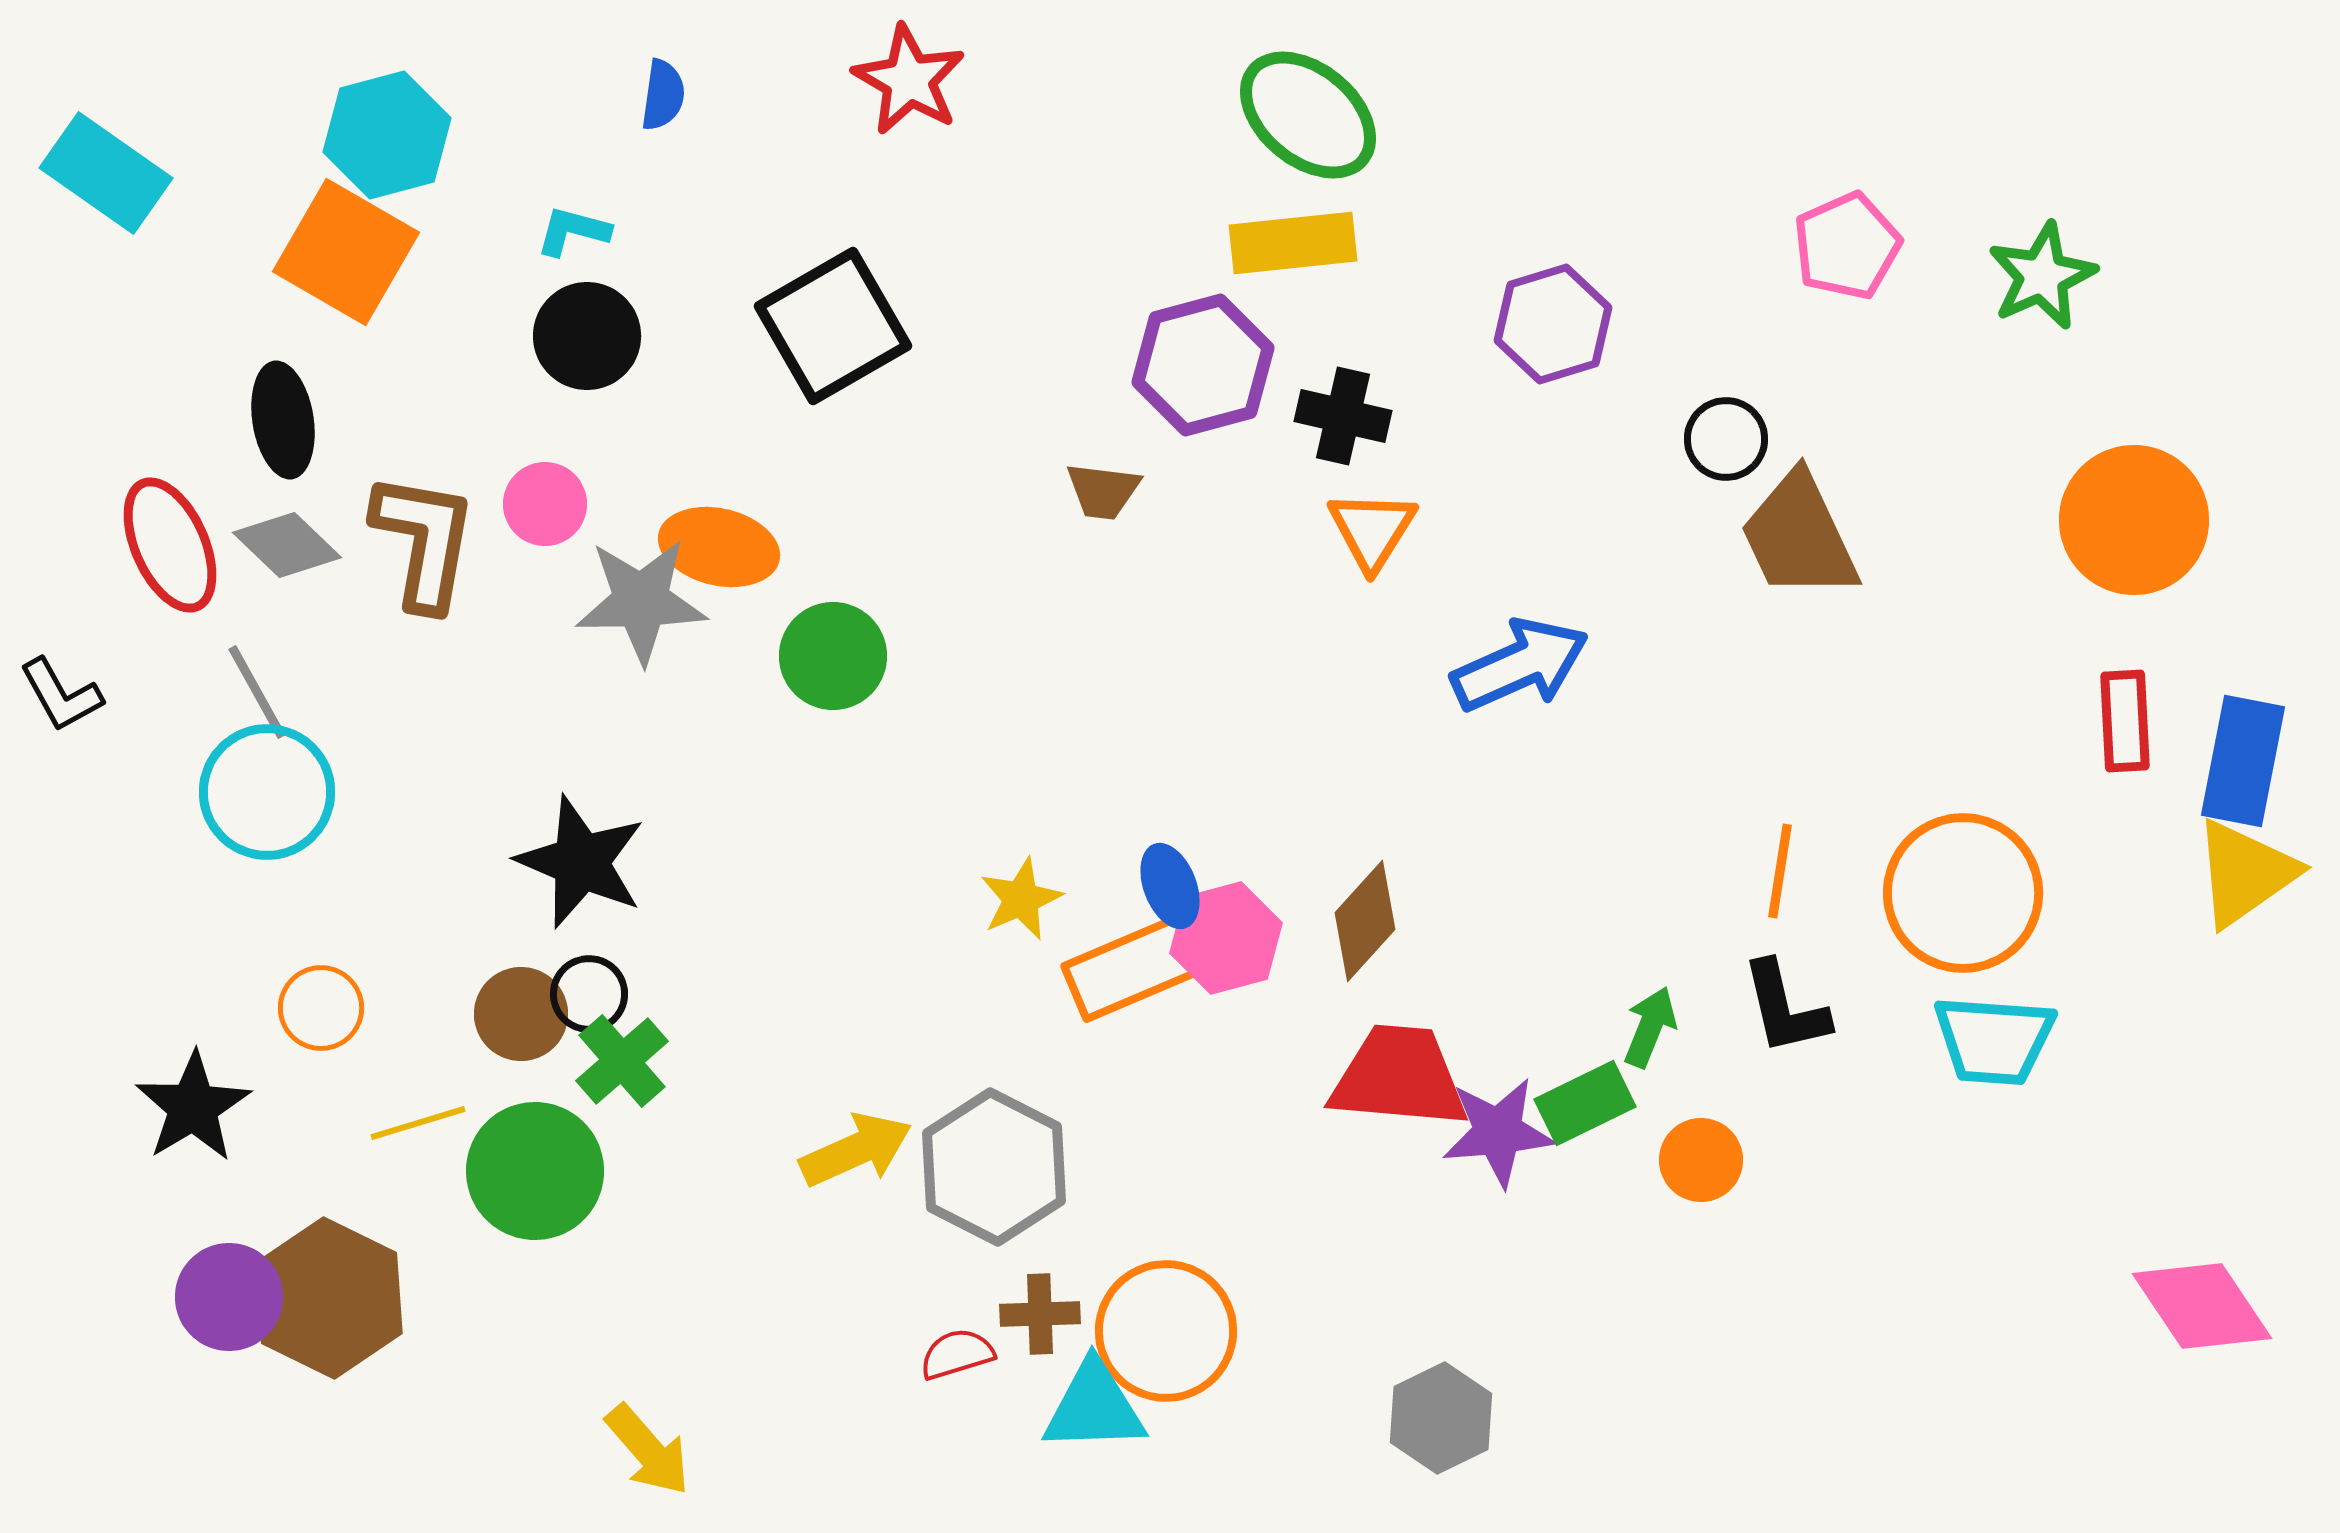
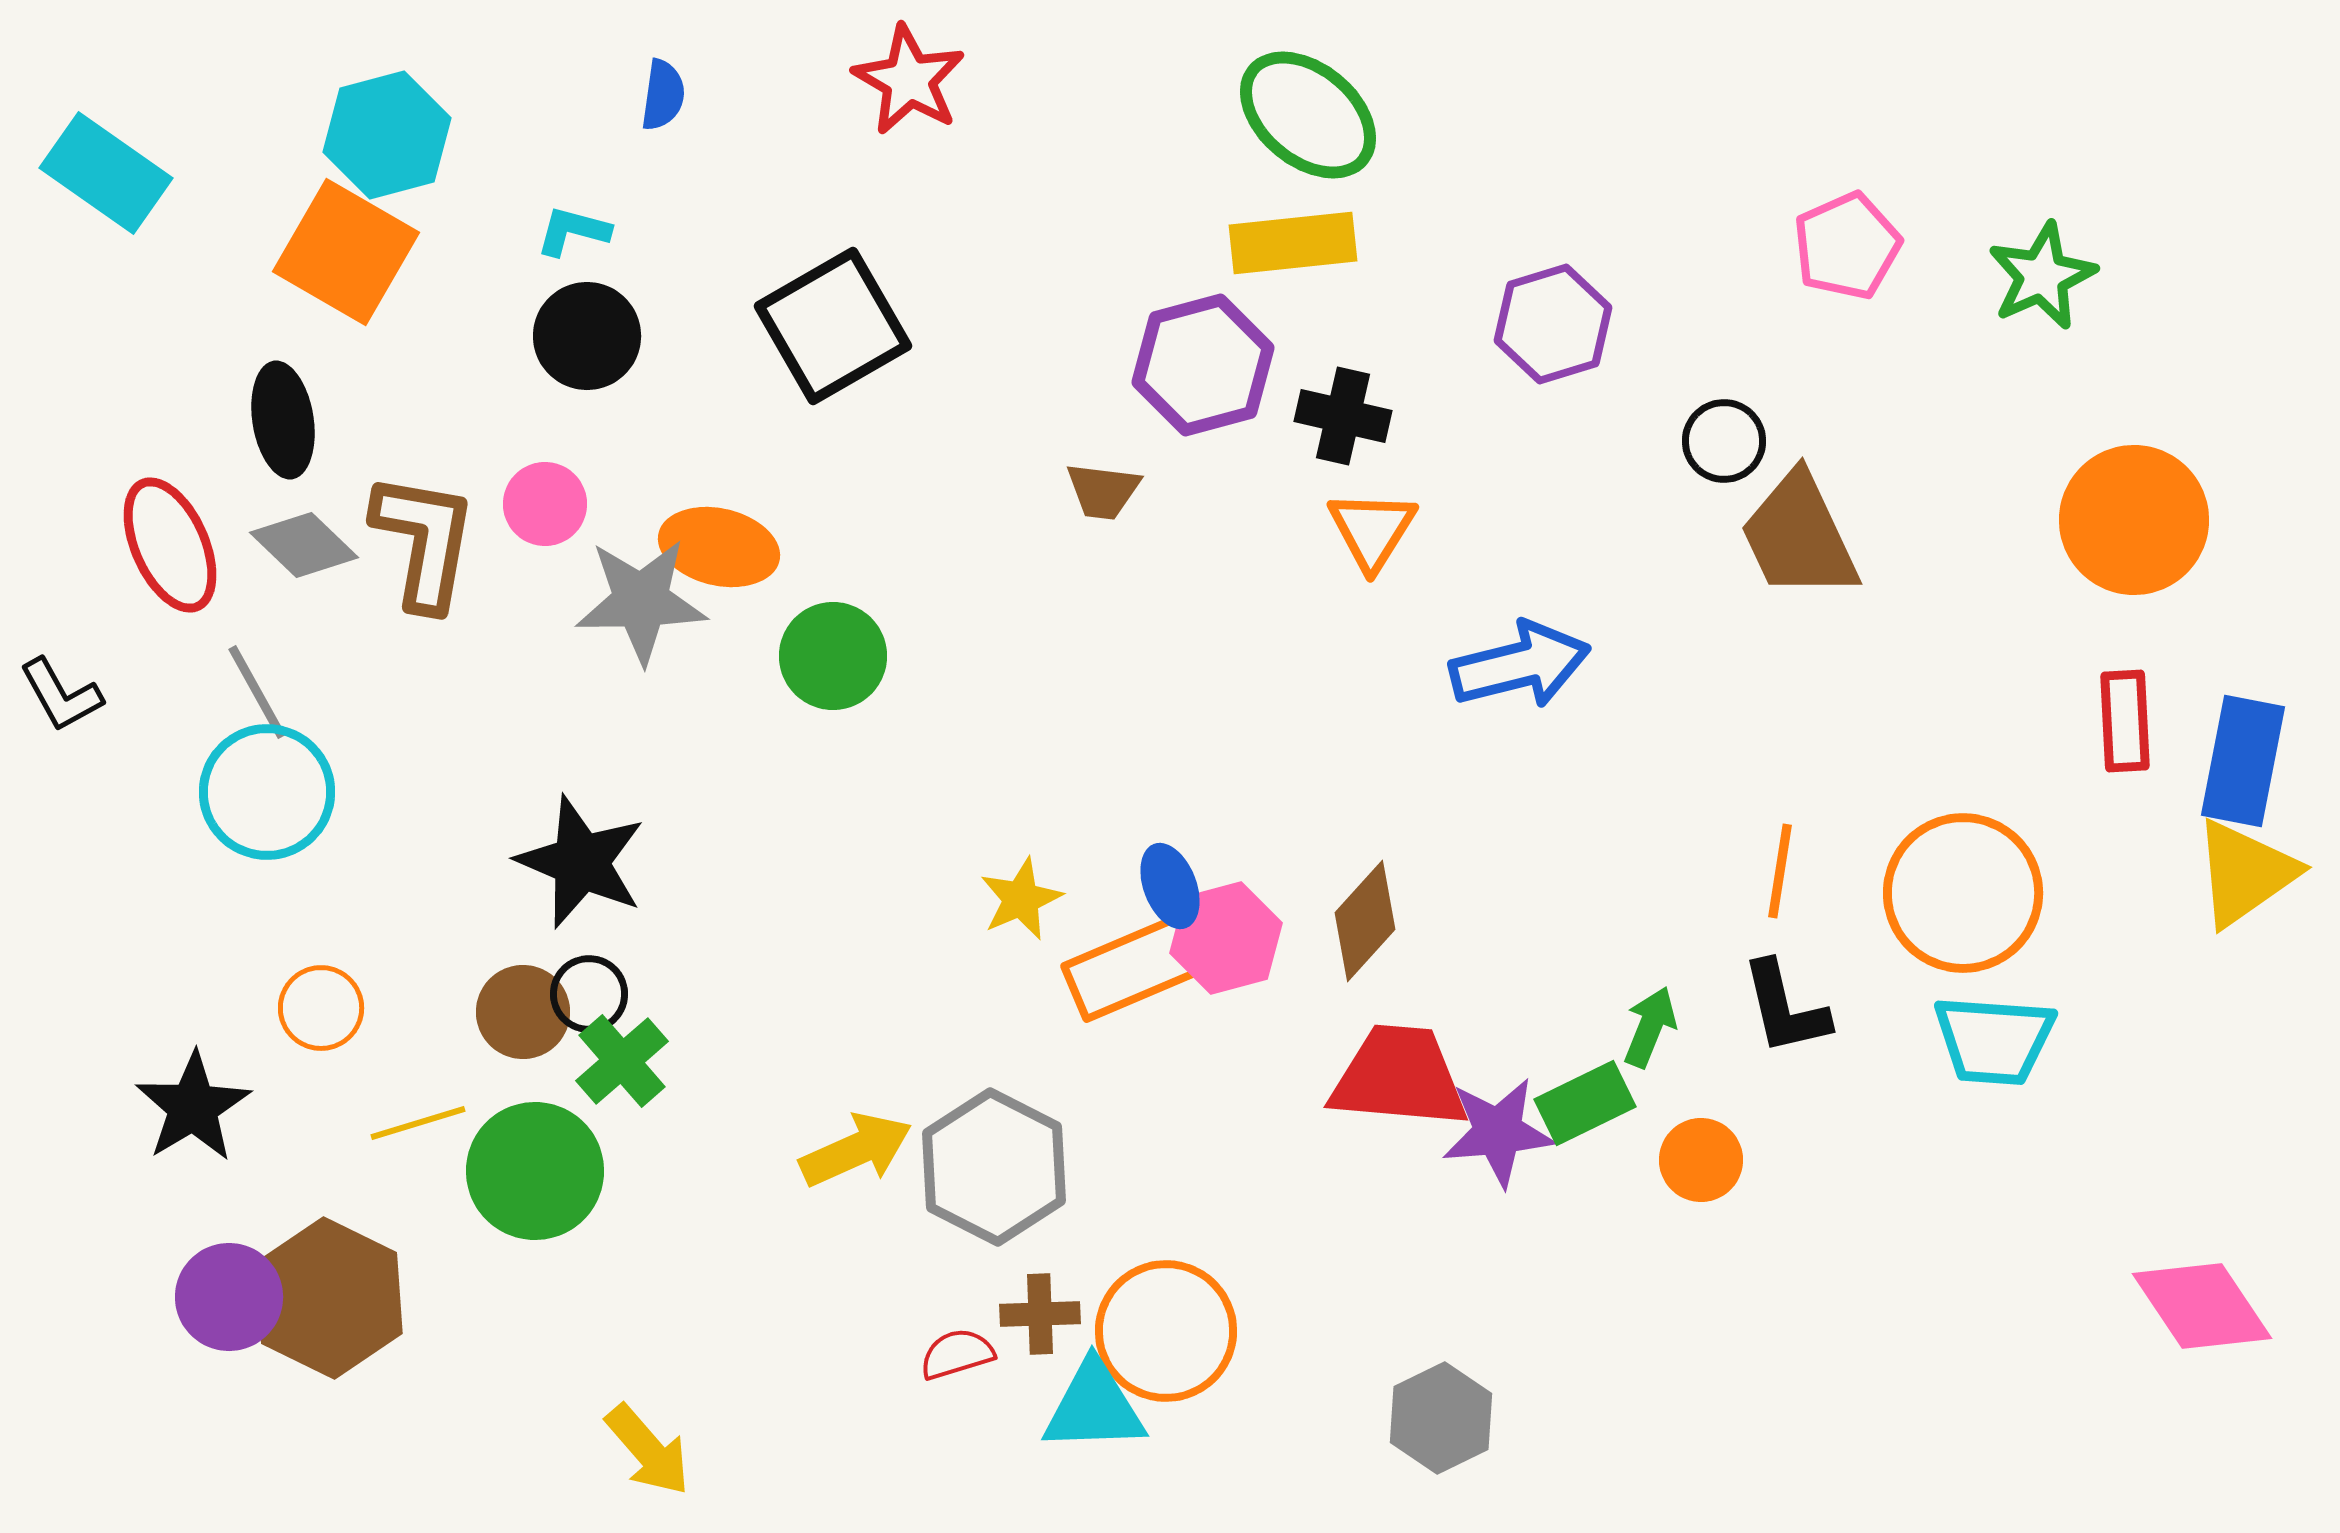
black circle at (1726, 439): moved 2 px left, 2 px down
gray diamond at (287, 545): moved 17 px right
blue arrow at (1520, 665): rotated 10 degrees clockwise
brown circle at (521, 1014): moved 2 px right, 2 px up
